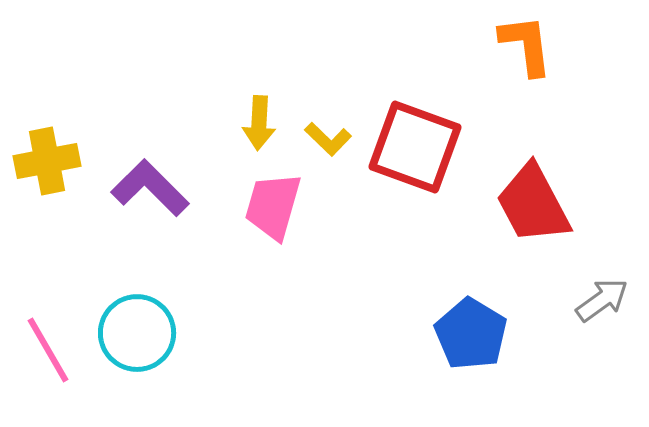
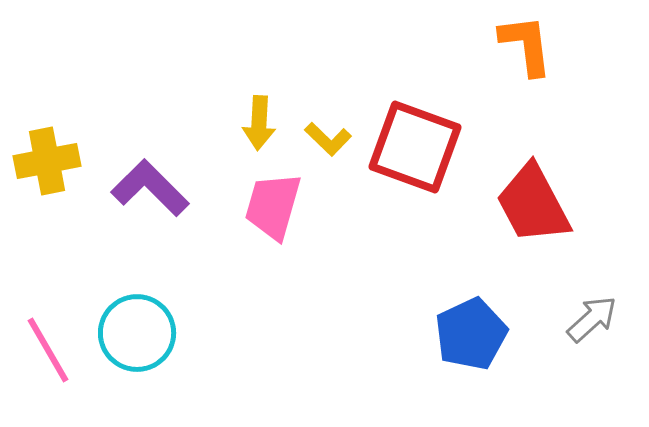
gray arrow: moved 10 px left, 19 px down; rotated 6 degrees counterclockwise
blue pentagon: rotated 16 degrees clockwise
